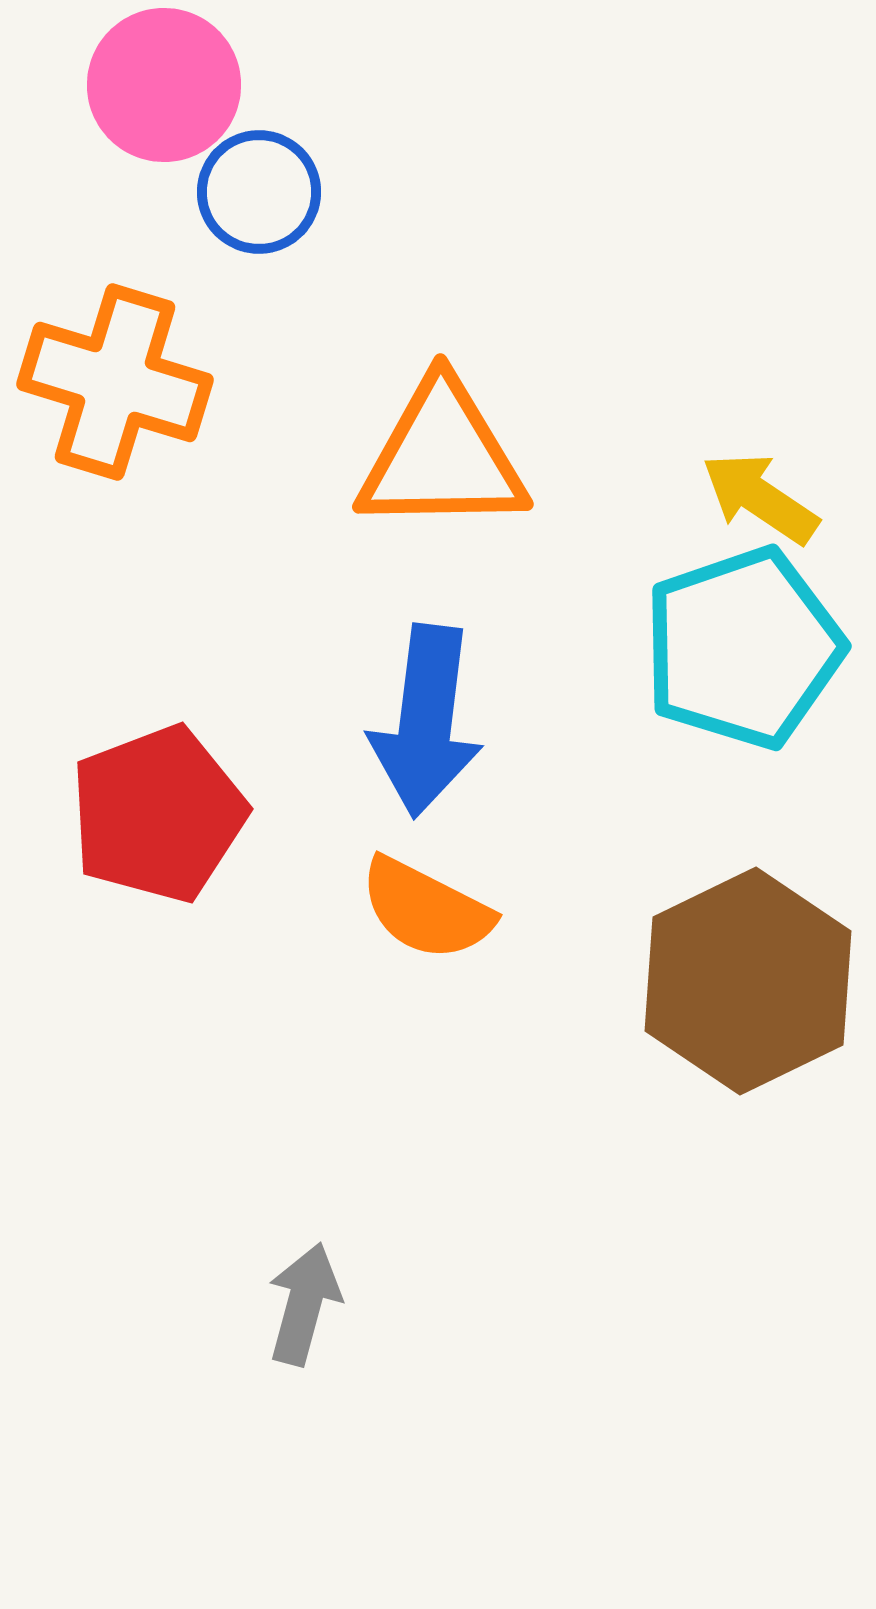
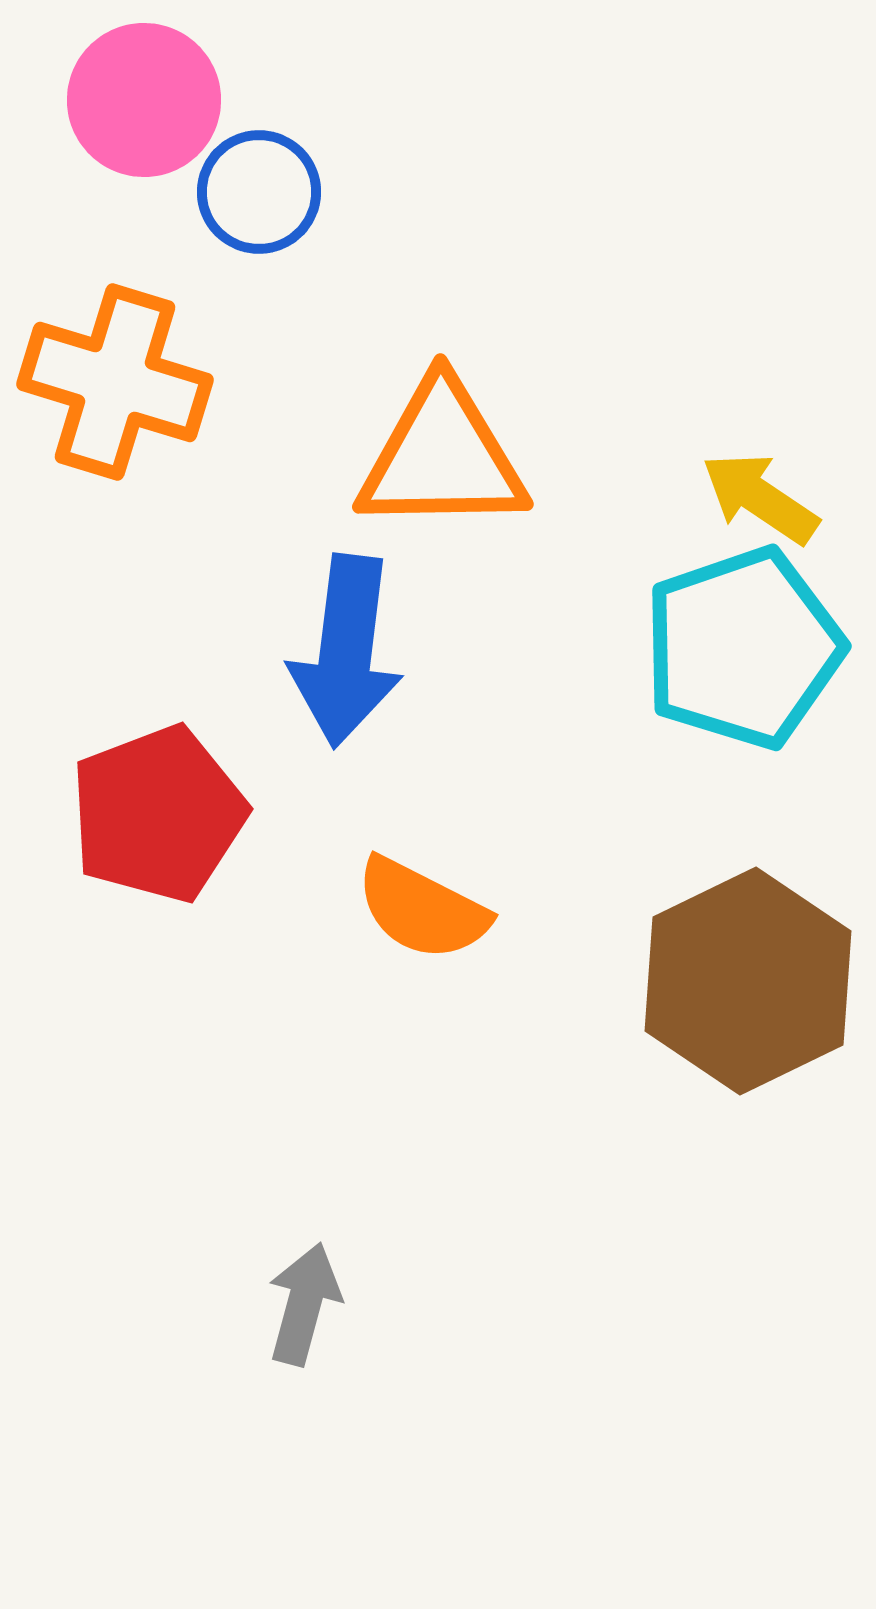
pink circle: moved 20 px left, 15 px down
blue arrow: moved 80 px left, 70 px up
orange semicircle: moved 4 px left
